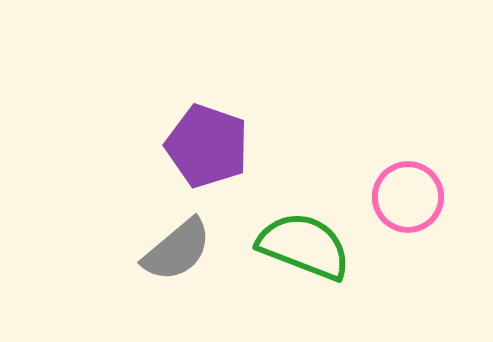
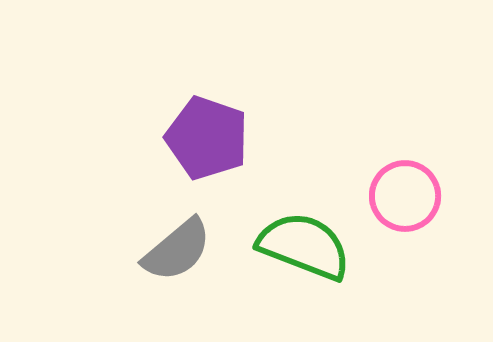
purple pentagon: moved 8 px up
pink circle: moved 3 px left, 1 px up
